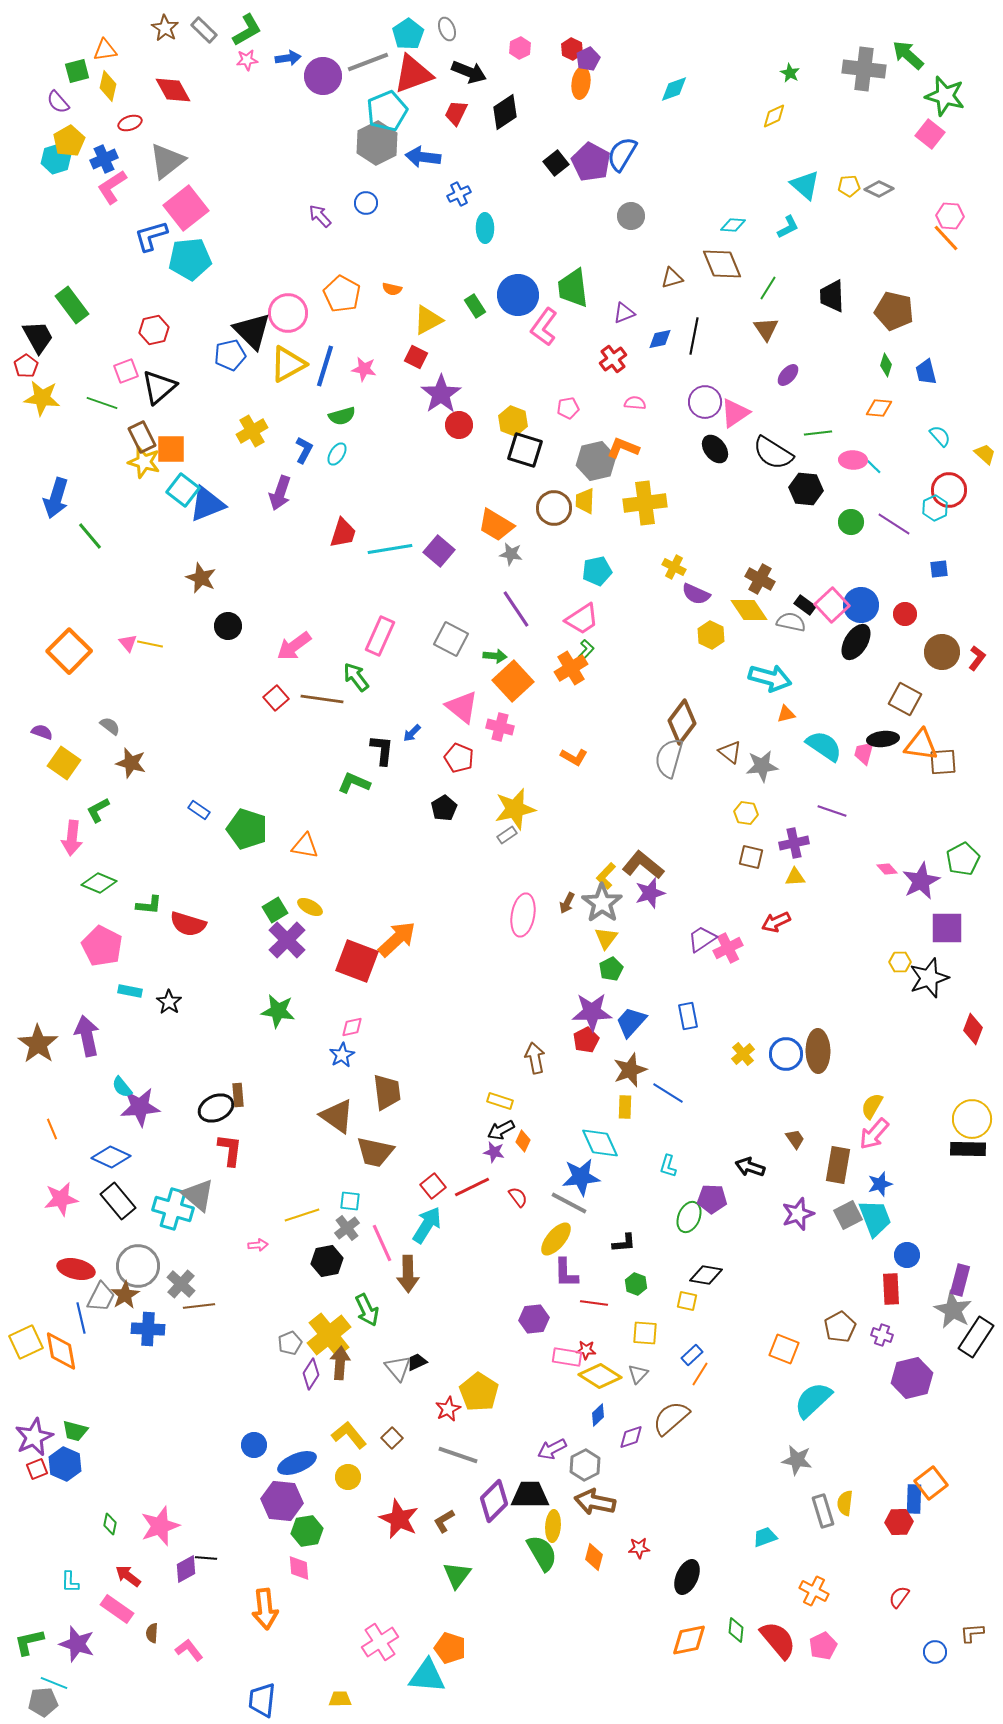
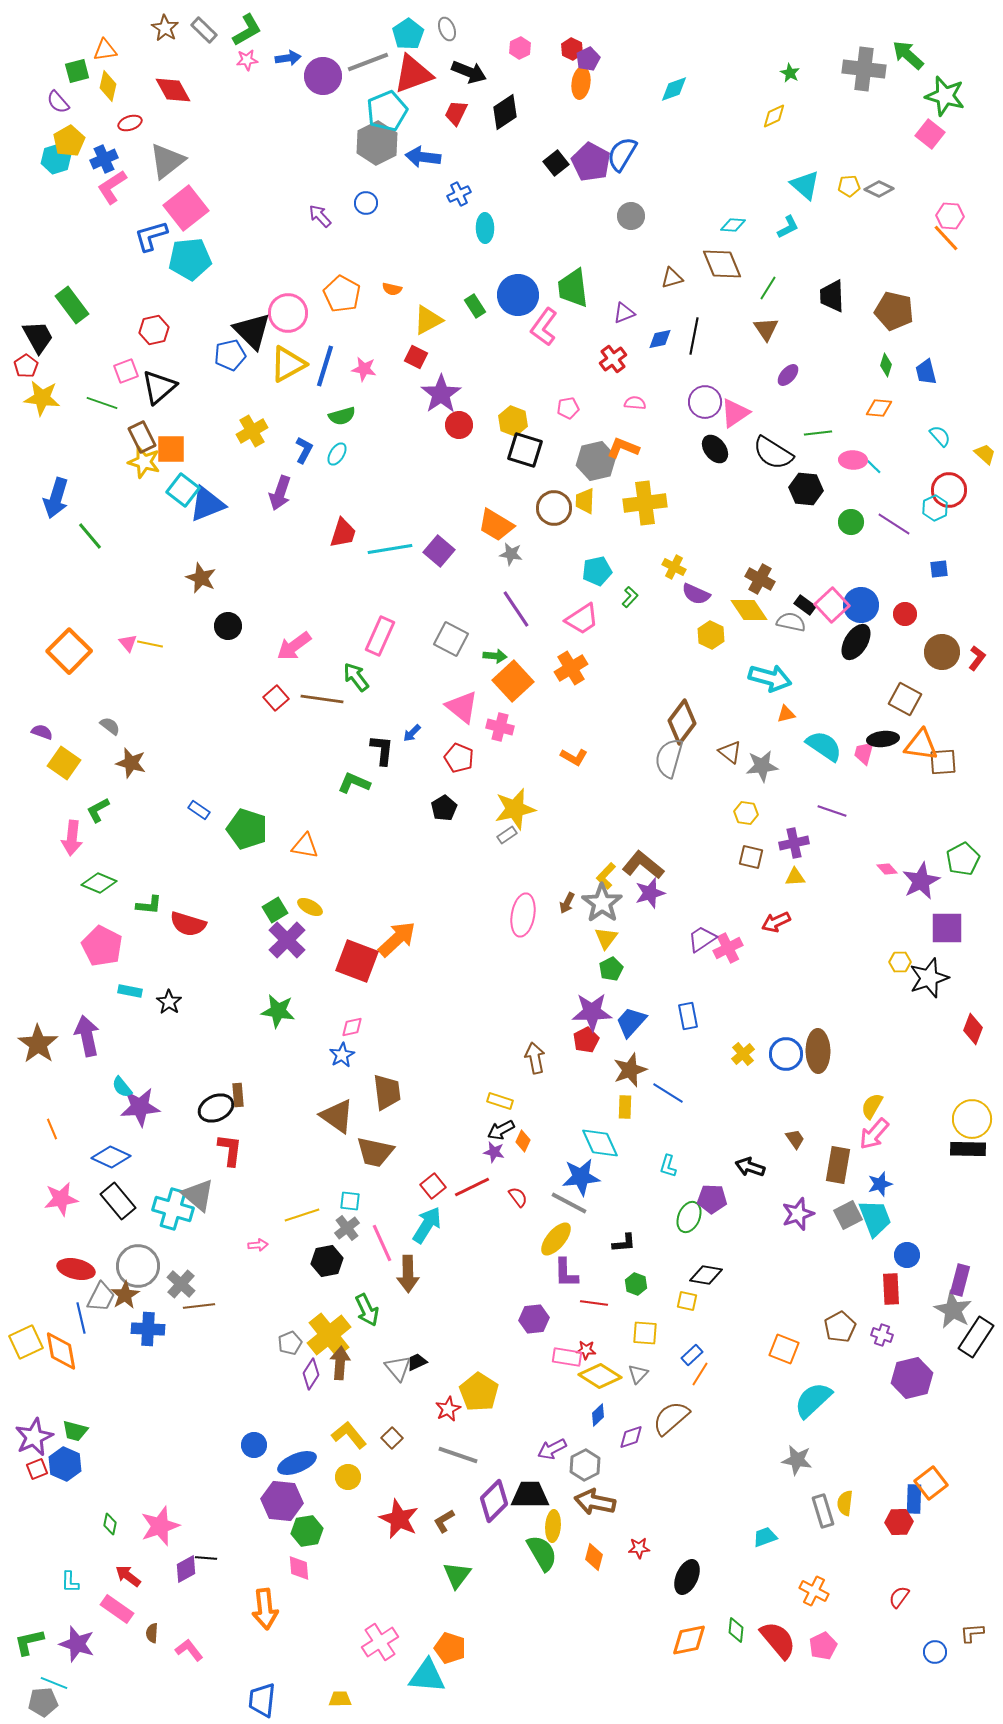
green L-shape at (586, 650): moved 44 px right, 53 px up
